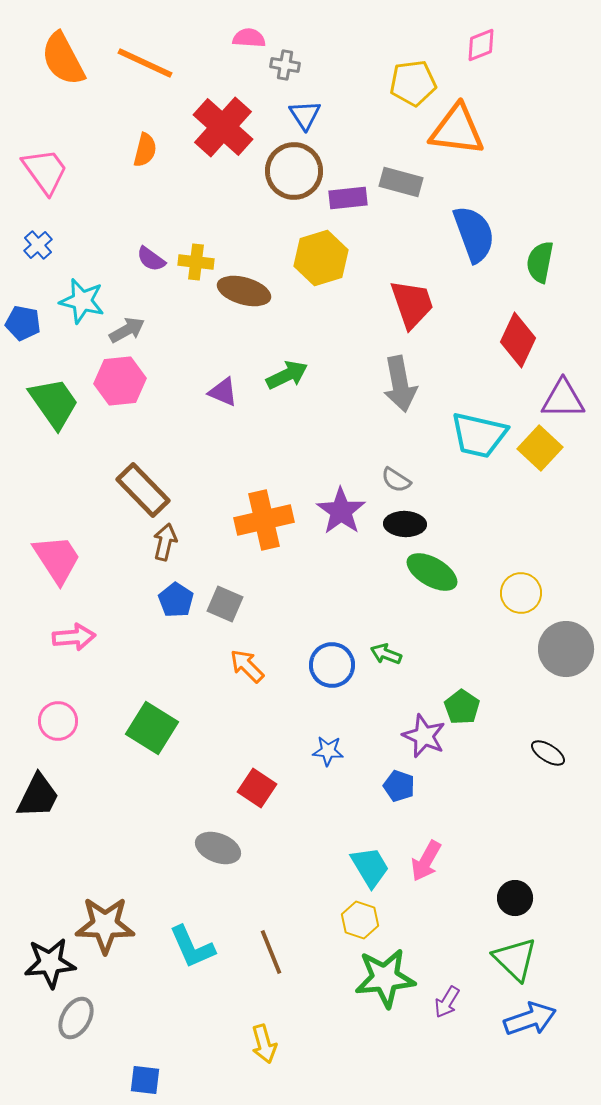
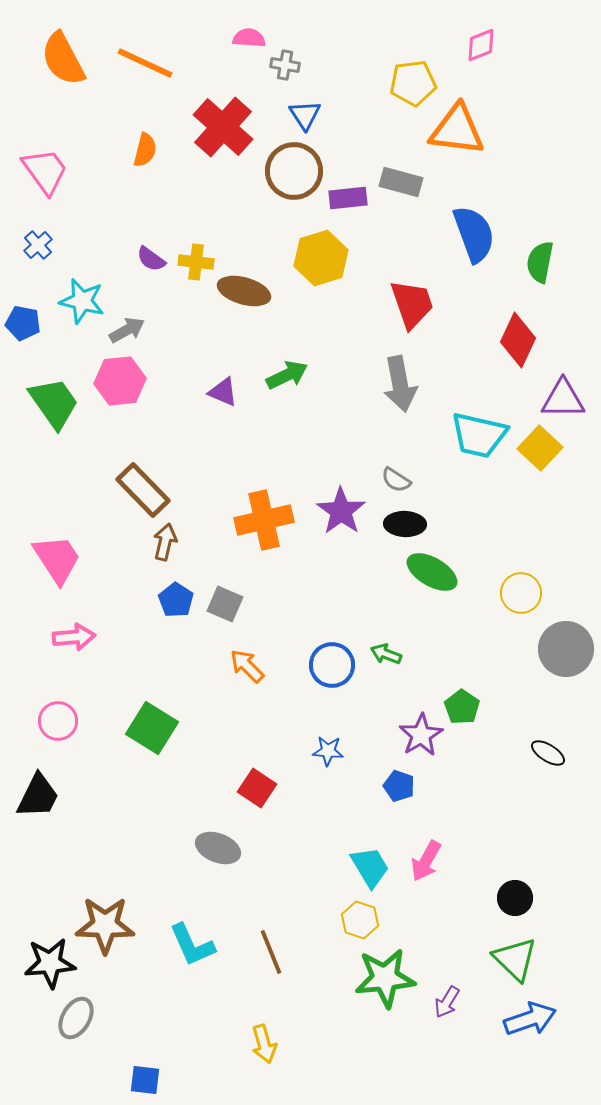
purple star at (424, 736): moved 3 px left, 1 px up; rotated 18 degrees clockwise
cyan L-shape at (192, 947): moved 2 px up
